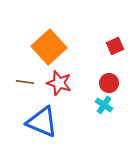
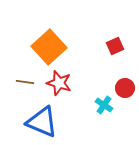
red circle: moved 16 px right, 5 px down
